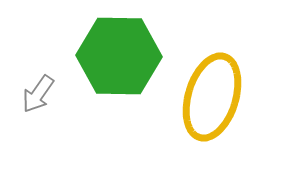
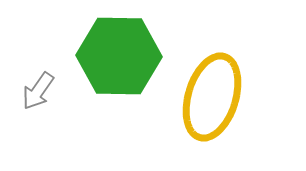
gray arrow: moved 3 px up
